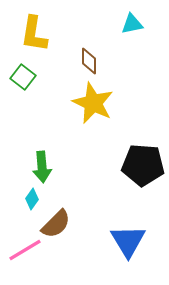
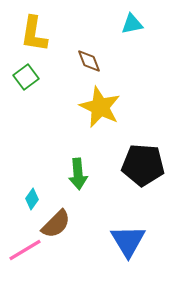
brown diamond: rotated 20 degrees counterclockwise
green square: moved 3 px right; rotated 15 degrees clockwise
yellow star: moved 7 px right, 4 px down
green arrow: moved 36 px right, 7 px down
